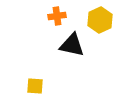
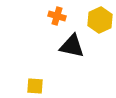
orange cross: rotated 24 degrees clockwise
black triangle: moved 1 px down
